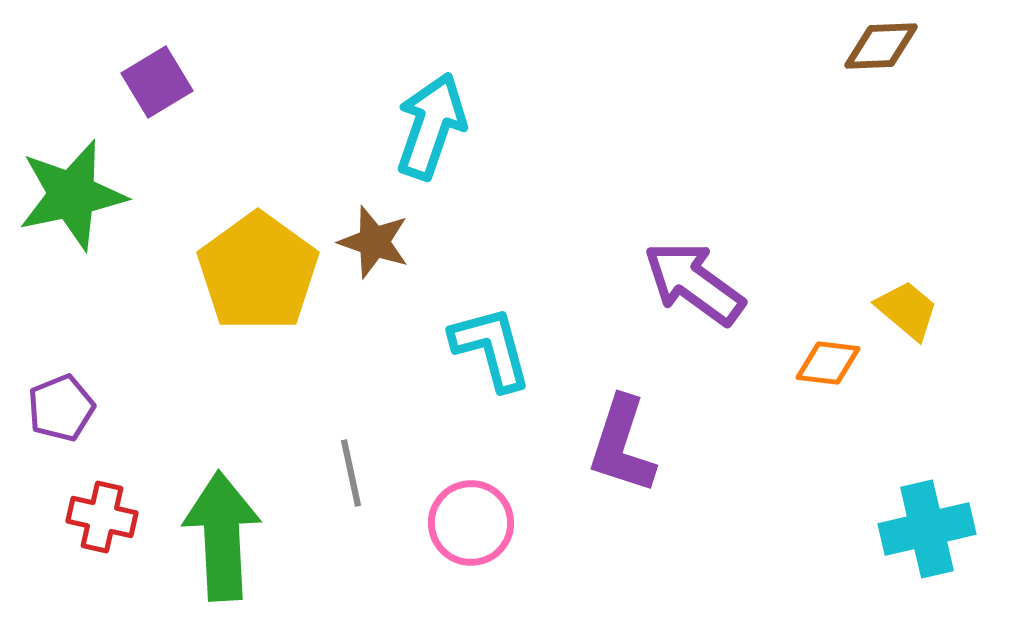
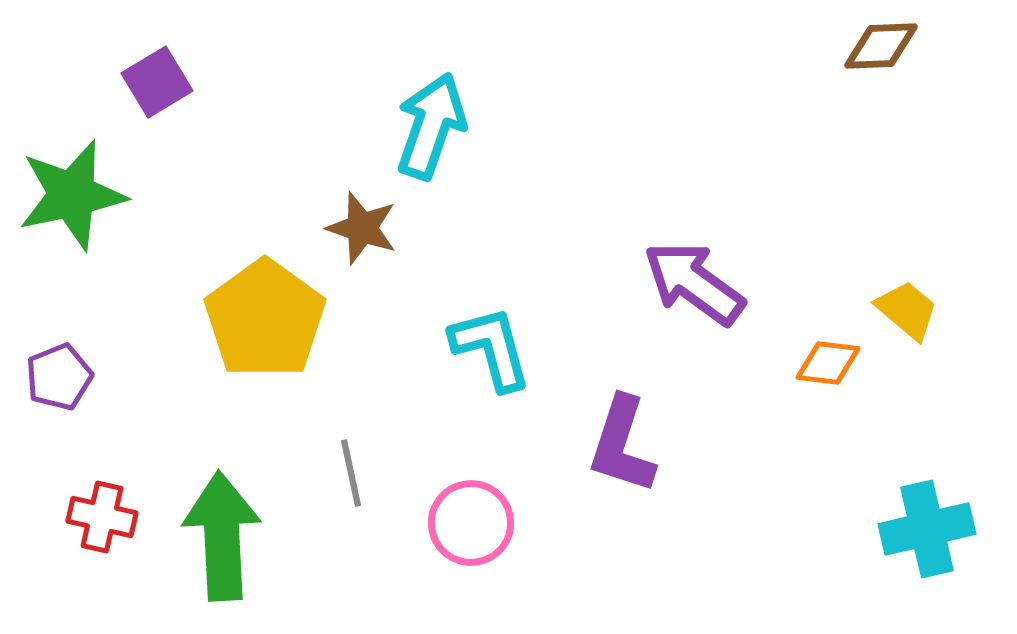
brown star: moved 12 px left, 14 px up
yellow pentagon: moved 7 px right, 47 px down
purple pentagon: moved 2 px left, 31 px up
